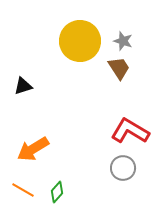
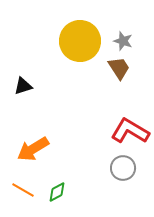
green diamond: rotated 20 degrees clockwise
